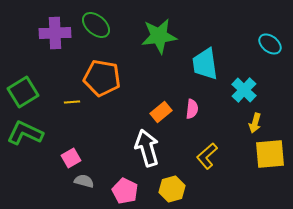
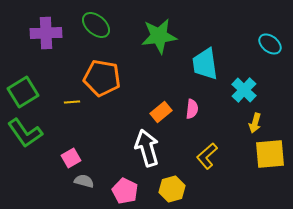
purple cross: moved 9 px left
green L-shape: rotated 150 degrees counterclockwise
